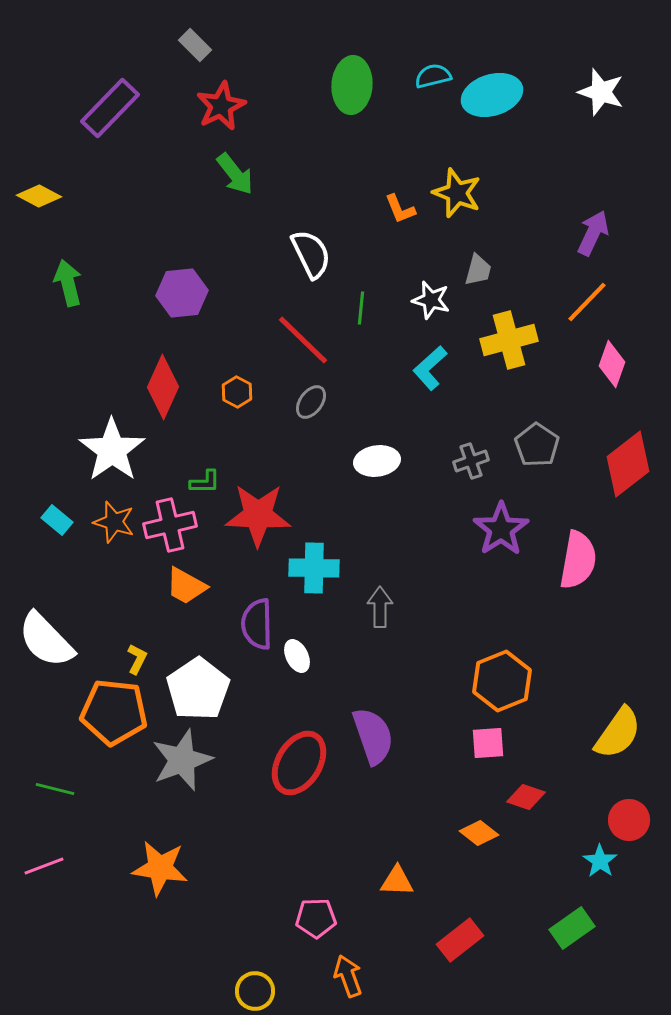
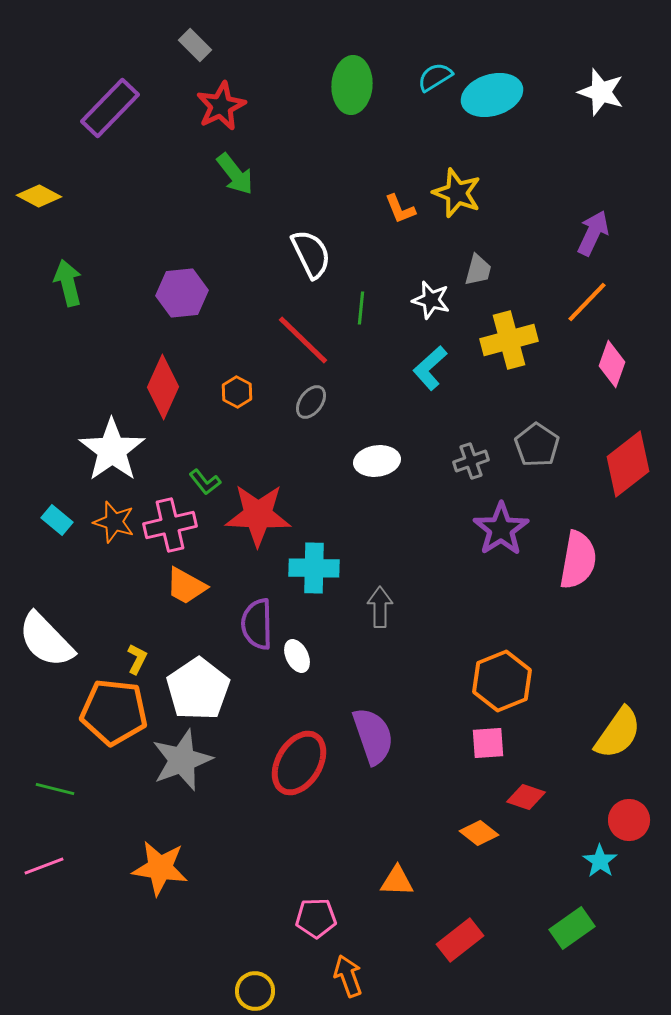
cyan semicircle at (433, 76): moved 2 px right, 1 px down; rotated 18 degrees counterclockwise
green L-shape at (205, 482): rotated 52 degrees clockwise
